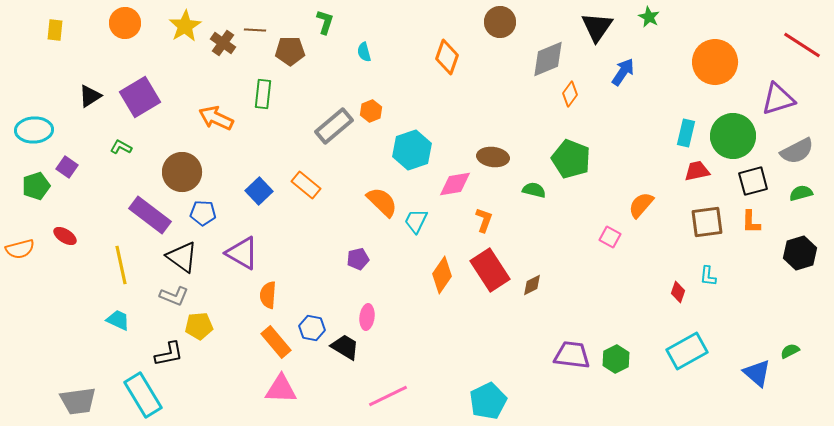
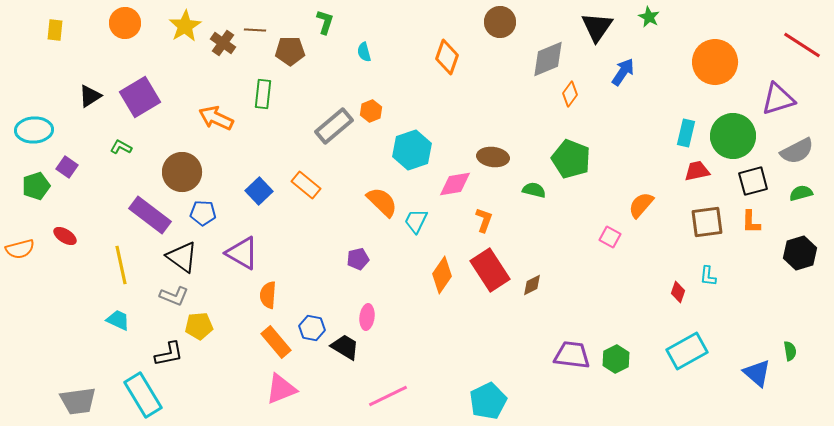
green semicircle at (790, 351): rotated 108 degrees clockwise
pink triangle at (281, 389): rotated 24 degrees counterclockwise
